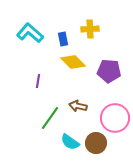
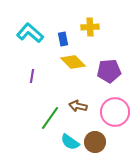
yellow cross: moved 2 px up
purple pentagon: rotated 10 degrees counterclockwise
purple line: moved 6 px left, 5 px up
pink circle: moved 6 px up
brown circle: moved 1 px left, 1 px up
